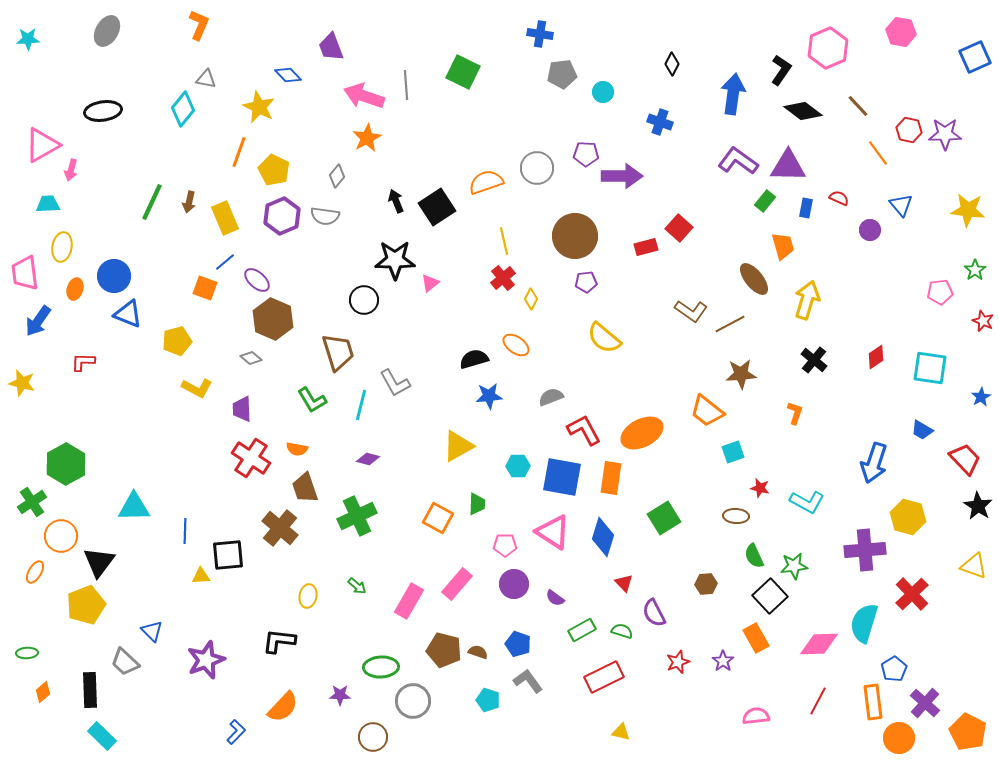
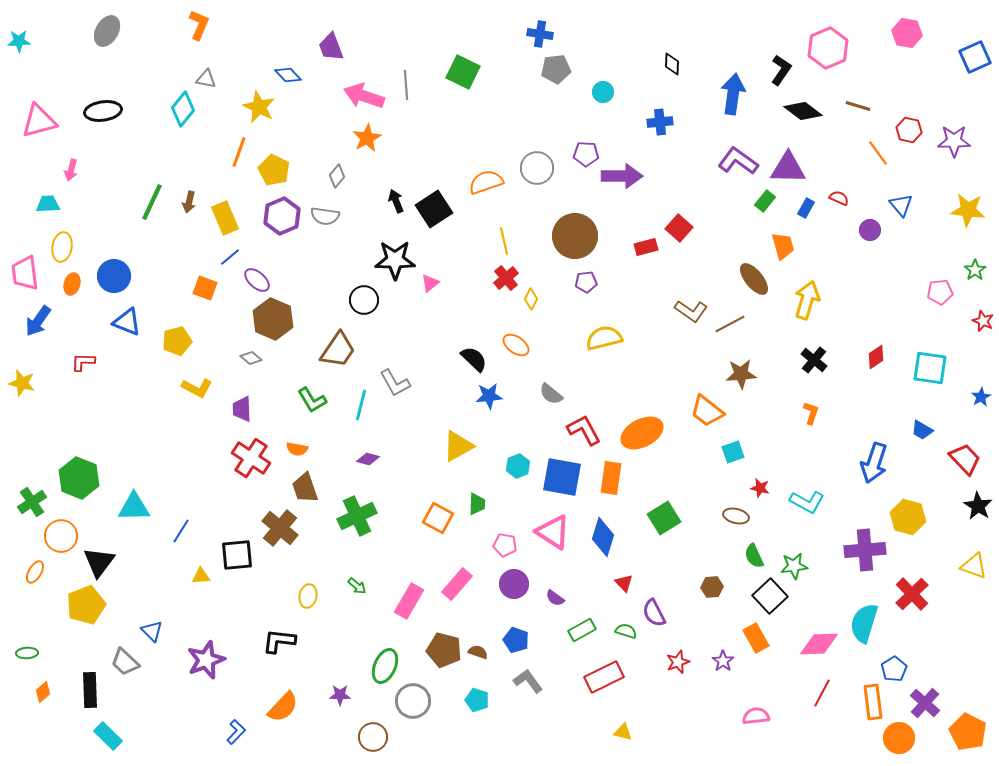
pink hexagon at (901, 32): moved 6 px right, 1 px down
cyan star at (28, 39): moved 9 px left, 2 px down
black diamond at (672, 64): rotated 25 degrees counterclockwise
gray pentagon at (562, 74): moved 6 px left, 5 px up
brown line at (858, 106): rotated 30 degrees counterclockwise
blue cross at (660, 122): rotated 25 degrees counterclockwise
purple star at (945, 134): moved 9 px right, 7 px down
pink triangle at (42, 145): moved 3 px left, 24 px up; rotated 15 degrees clockwise
purple triangle at (788, 166): moved 2 px down
black square at (437, 207): moved 3 px left, 2 px down
blue rectangle at (806, 208): rotated 18 degrees clockwise
blue line at (225, 262): moved 5 px right, 5 px up
red cross at (503, 278): moved 3 px right
orange ellipse at (75, 289): moved 3 px left, 5 px up
blue triangle at (128, 314): moved 1 px left, 8 px down
yellow semicircle at (604, 338): rotated 126 degrees clockwise
brown trapezoid at (338, 352): moved 2 px up; rotated 51 degrees clockwise
black semicircle at (474, 359): rotated 60 degrees clockwise
gray semicircle at (551, 397): moved 3 px up; rotated 120 degrees counterclockwise
orange L-shape at (795, 413): moved 16 px right
green hexagon at (66, 464): moved 13 px right, 14 px down; rotated 9 degrees counterclockwise
cyan hexagon at (518, 466): rotated 20 degrees counterclockwise
brown ellipse at (736, 516): rotated 10 degrees clockwise
blue line at (185, 531): moved 4 px left; rotated 30 degrees clockwise
pink pentagon at (505, 545): rotated 10 degrees clockwise
black square at (228, 555): moved 9 px right
brown hexagon at (706, 584): moved 6 px right, 3 px down
green semicircle at (622, 631): moved 4 px right
blue pentagon at (518, 644): moved 2 px left, 4 px up
green ellipse at (381, 667): moved 4 px right, 1 px up; rotated 64 degrees counterclockwise
cyan pentagon at (488, 700): moved 11 px left
red line at (818, 701): moved 4 px right, 8 px up
yellow triangle at (621, 732): moved 2 px right
cyan rectangle at (102, 736): moved 6 px right
